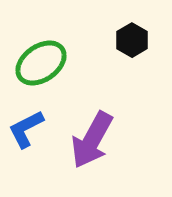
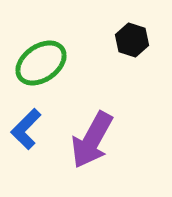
black hexagon: rotated 12 degrees counterclockwise
blue L-shape: rotated 18 degrees counterclockwise
